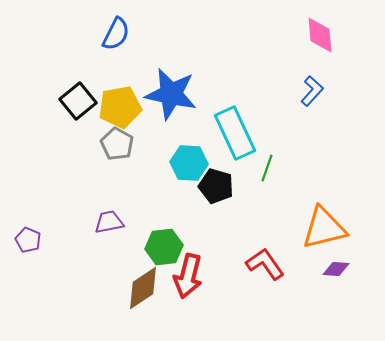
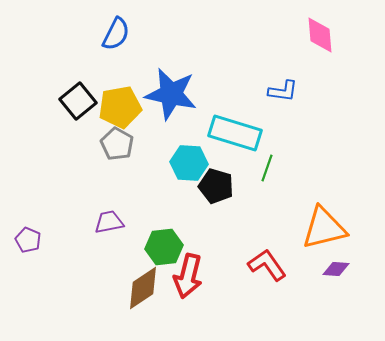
blue L-shape: moved 29 px left; rotated 56 degrees clockwise
cyan rectangle: rotated 48 degrees counterclockwise
red L-shape: moved 2 px right, 1 px down
